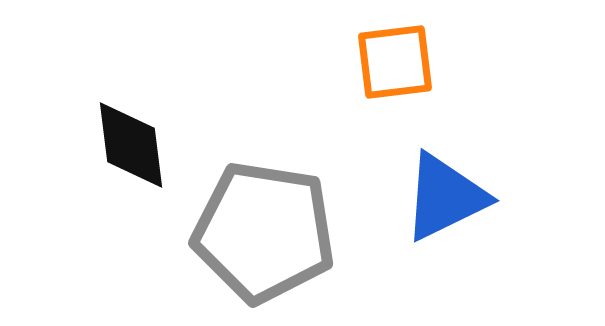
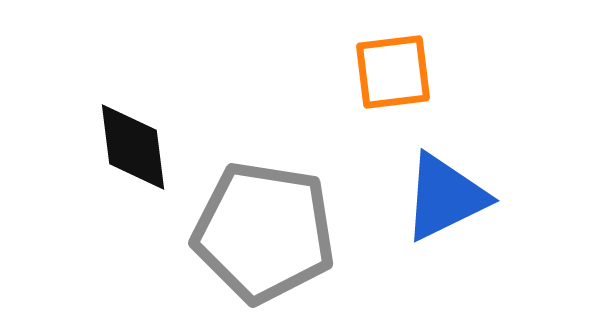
orange square: moved 2 px left, 10 px down
black diamond: moved 2 px right, 2 px down
